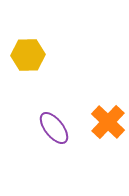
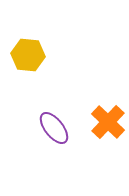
yellow hexagon: rotated 8 degrees clockwise
